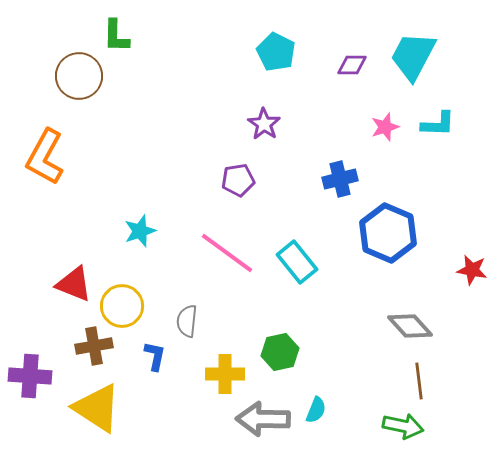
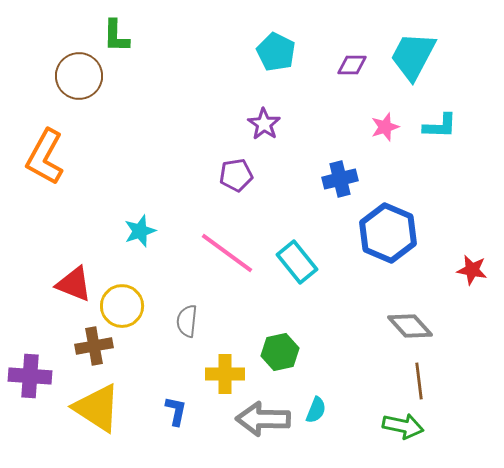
cyan L-shape: moved 2 px right, 2 px down
purple pentagon: moved 2 px left, 5 px up
blue L-shape: moved 21 px right, 55 px down
